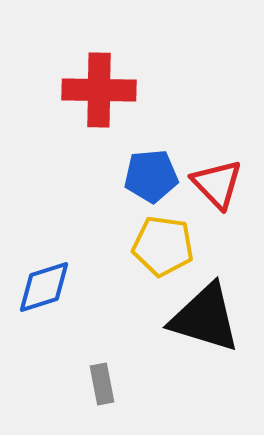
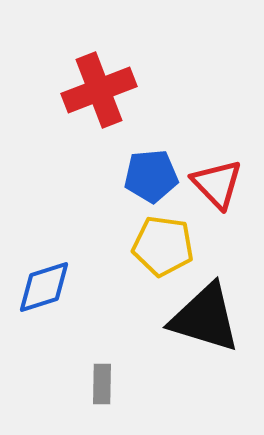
red cross: rotated 22 degrees counterclockwise
gray rectangle: rotated 12 degrees clockwise
